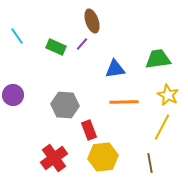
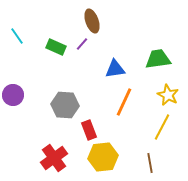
orange line: rotated 64 degrees counterclockwise
